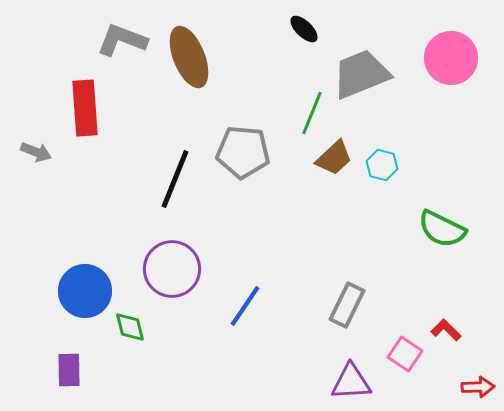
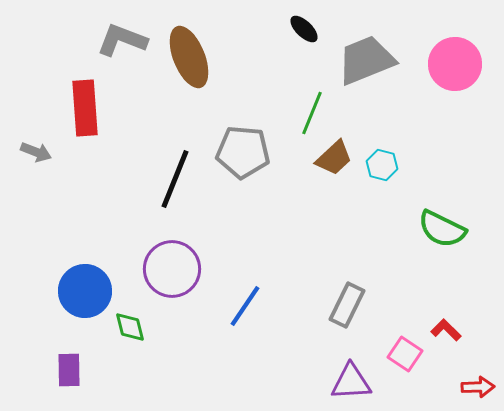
pink circle: moved 4 px right, 6 px down
gray trapezoid: moved 5 px right, 14 px up
